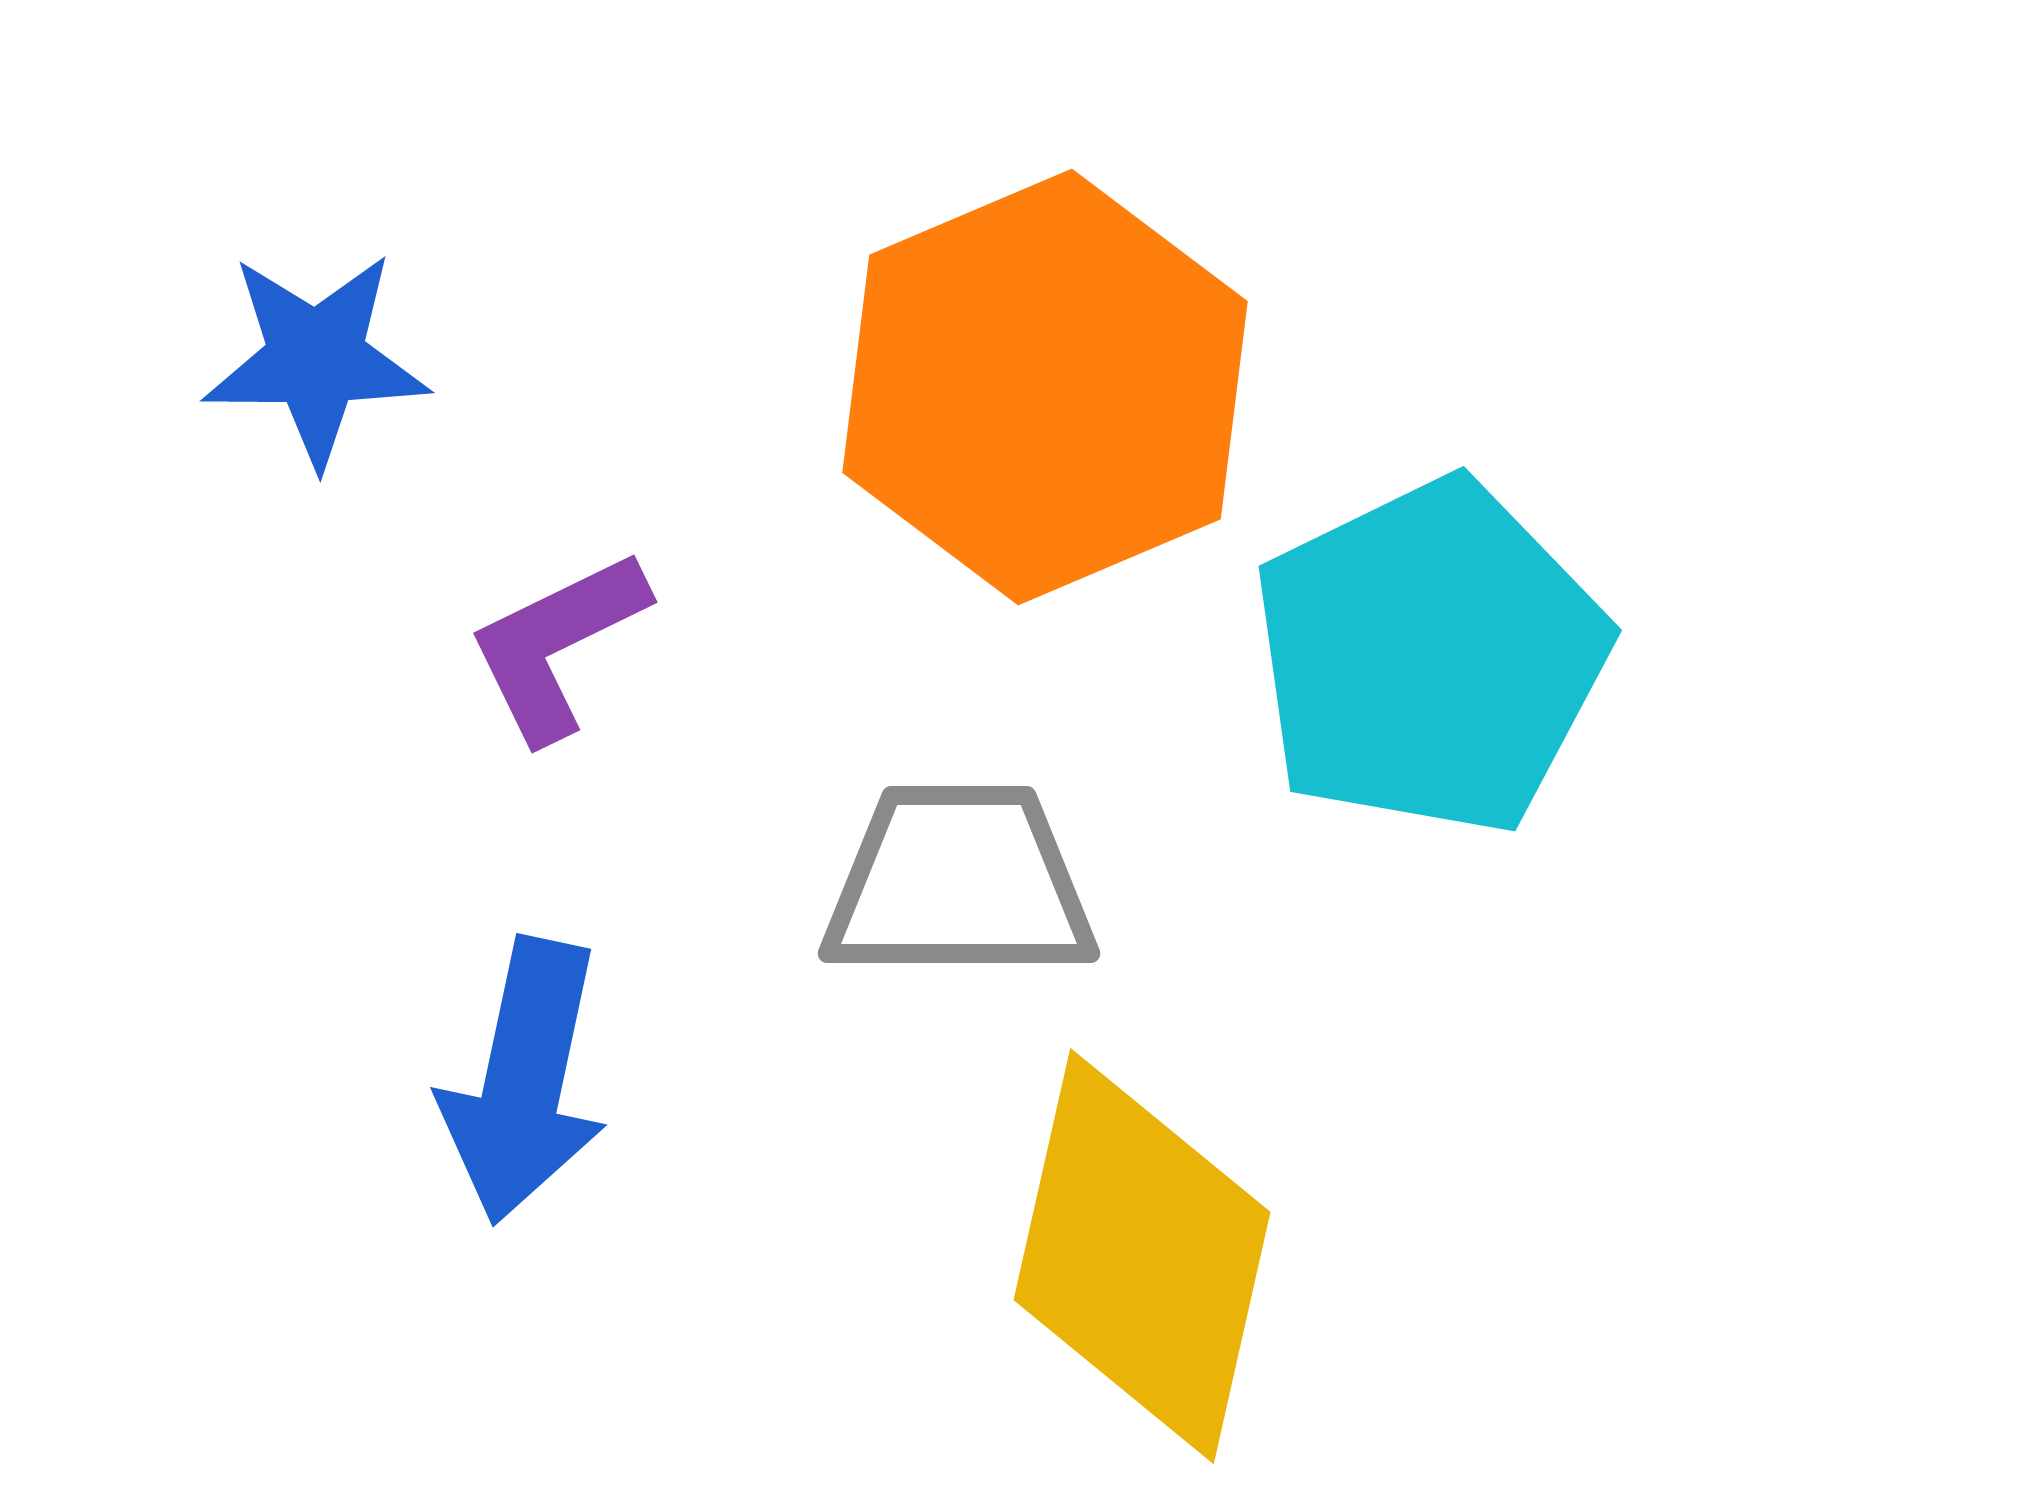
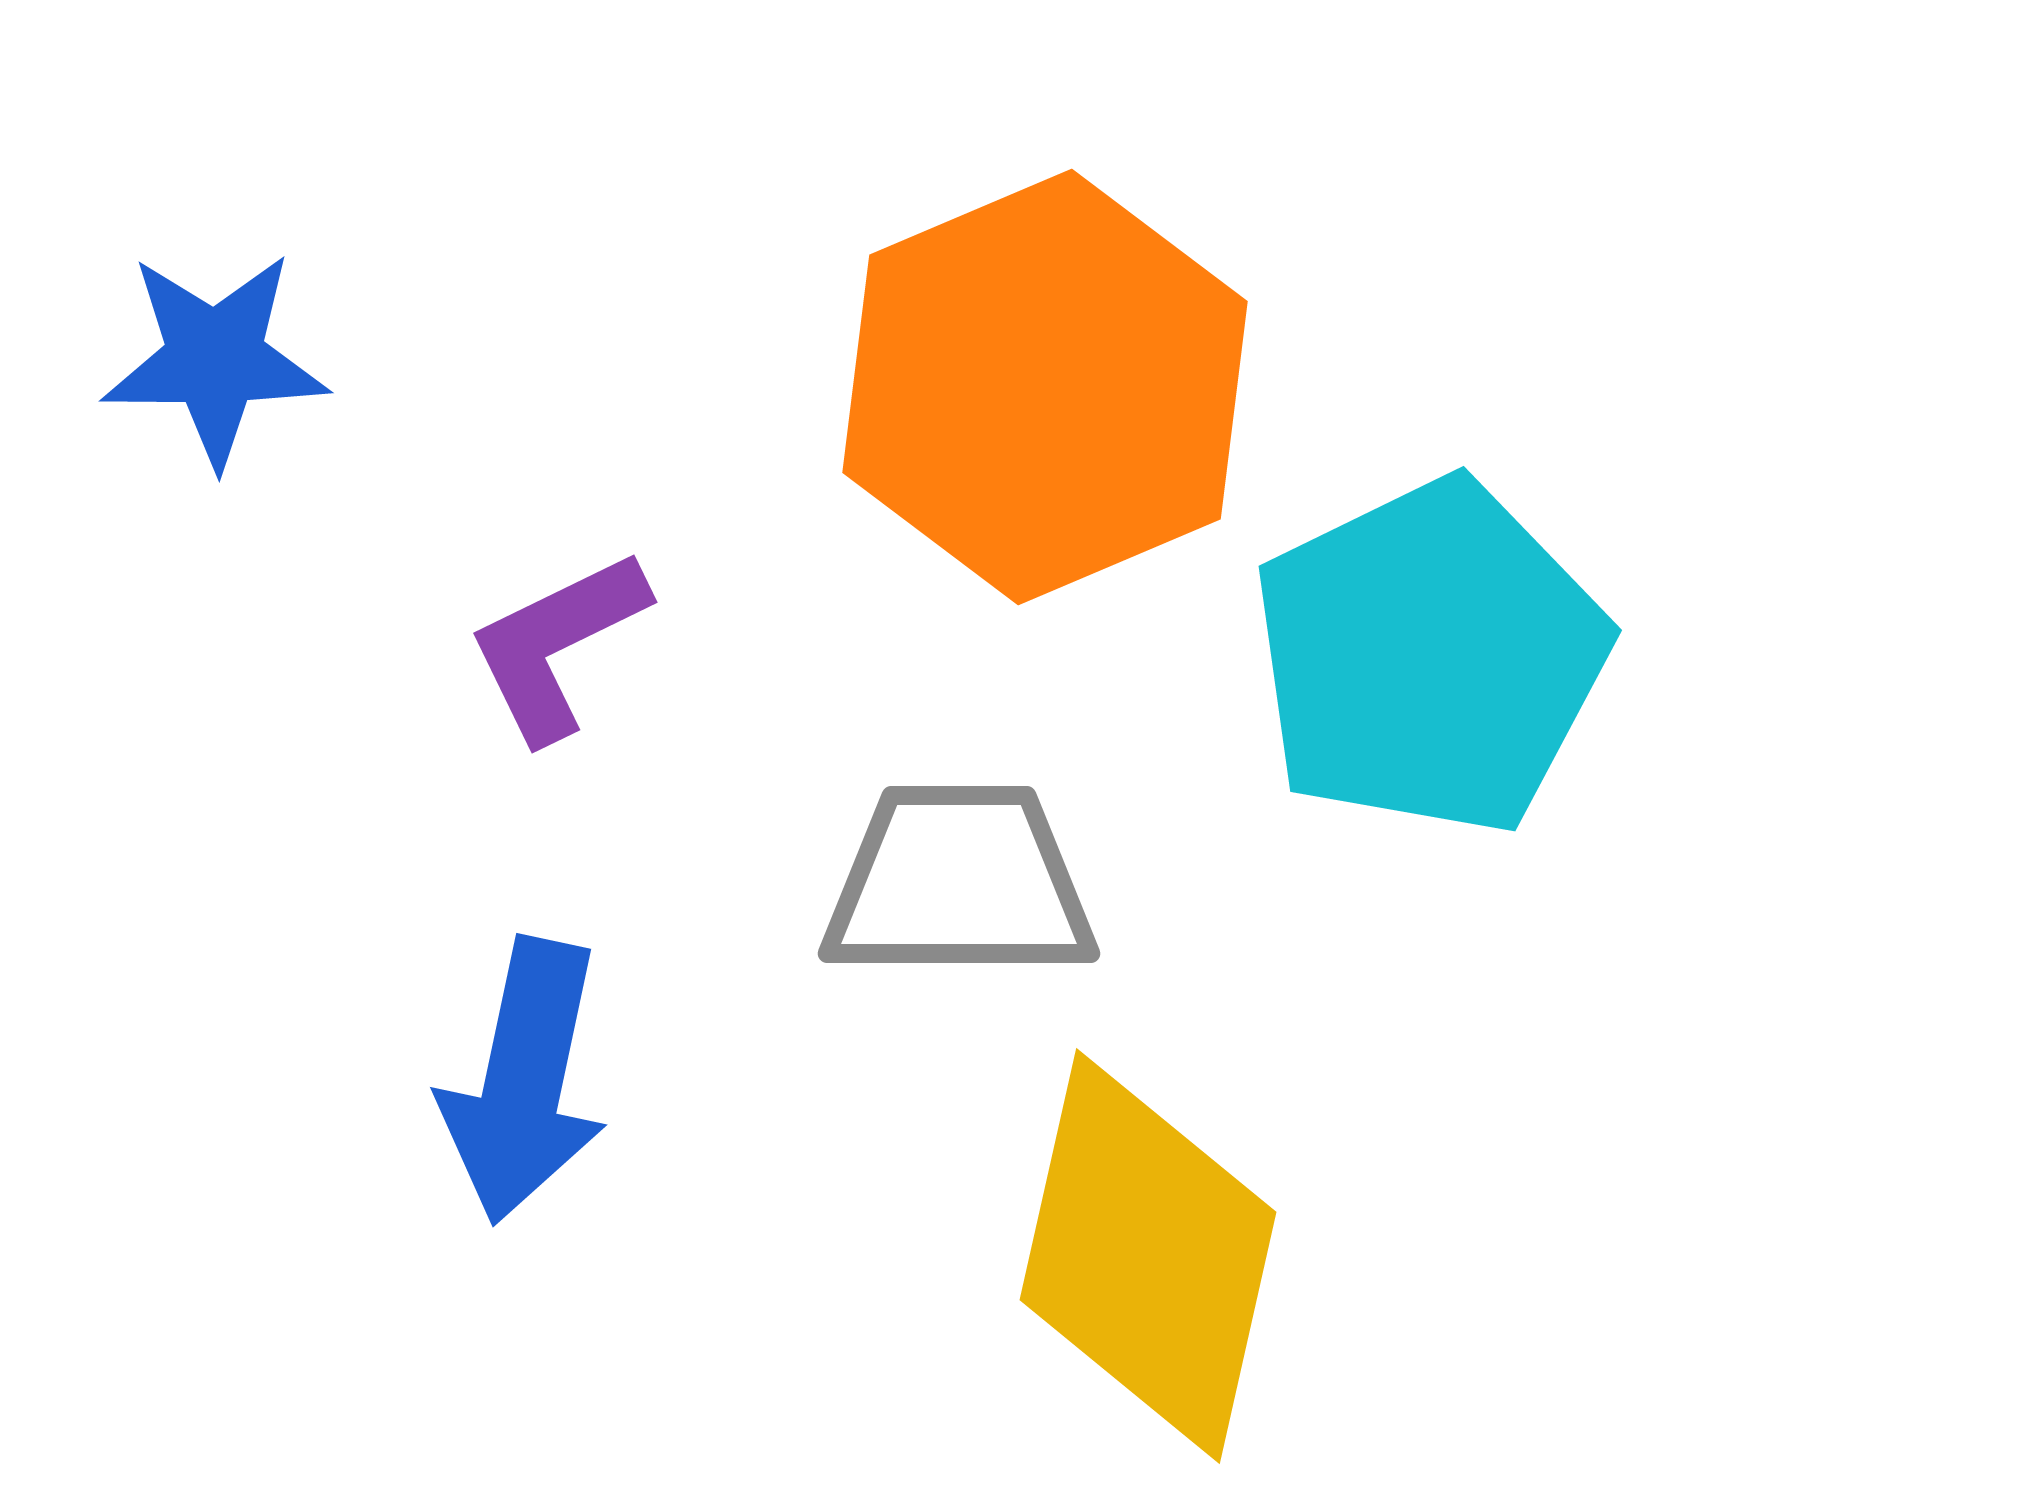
blue star: moved 101 px left
yellow diamond: moved 6 px right
